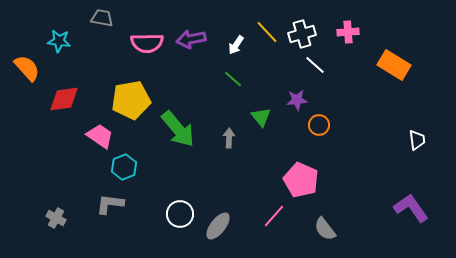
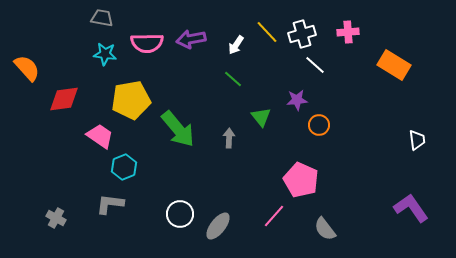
cyan star: moved 46 px right, 13 px down
